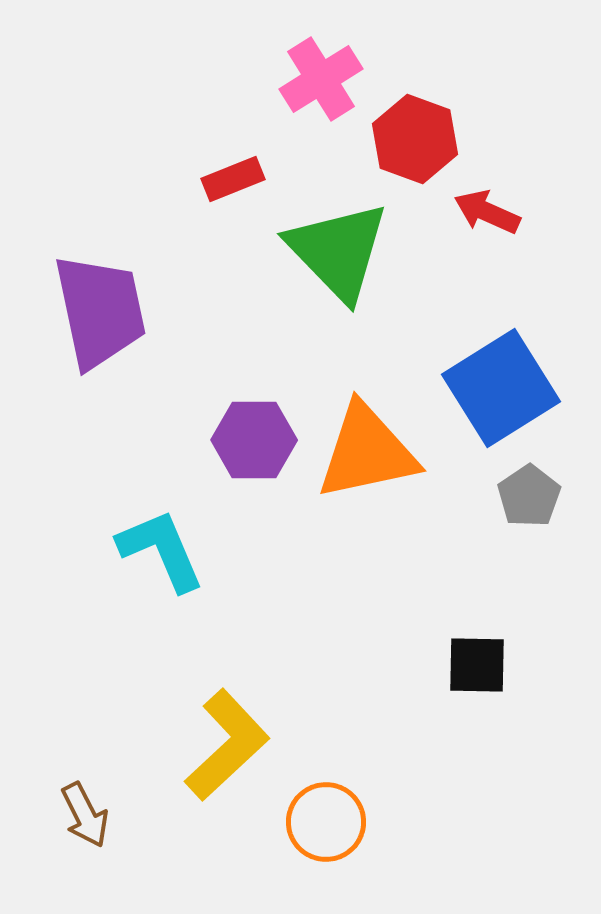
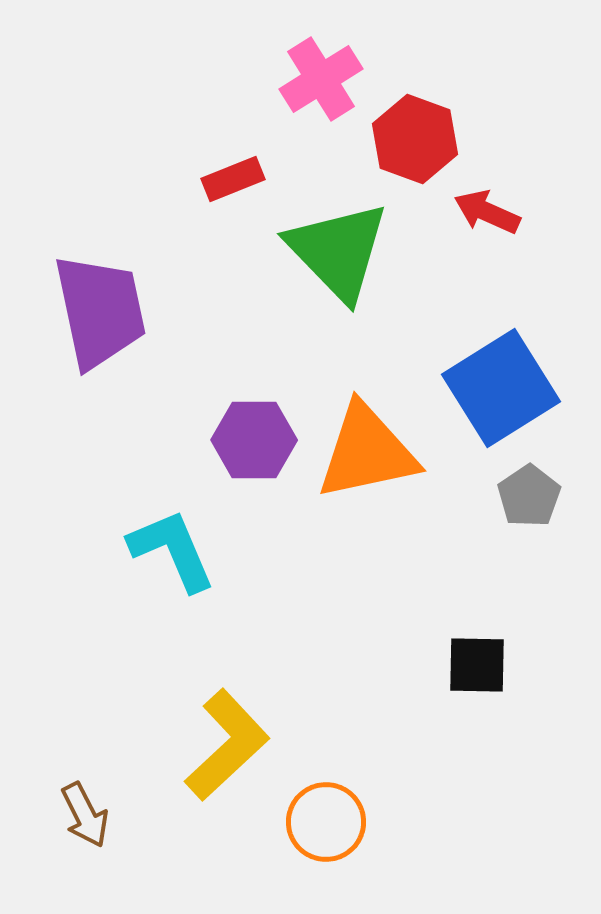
cyan L-shape: moved 11 px right
